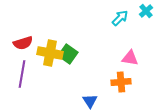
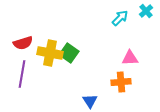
green square: moved 1 px right, 1 px up
pink triangle: rotated 12 degrees counterclockwise
